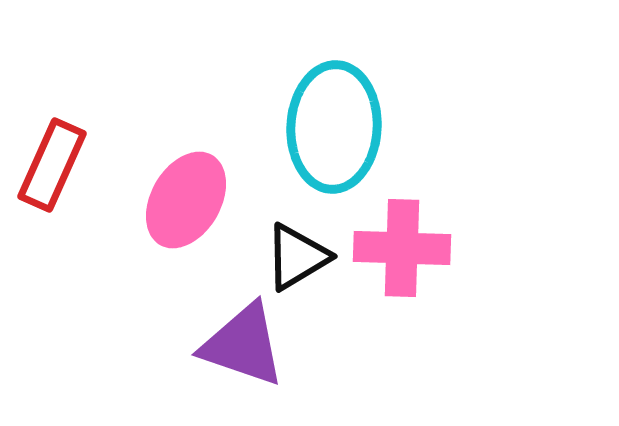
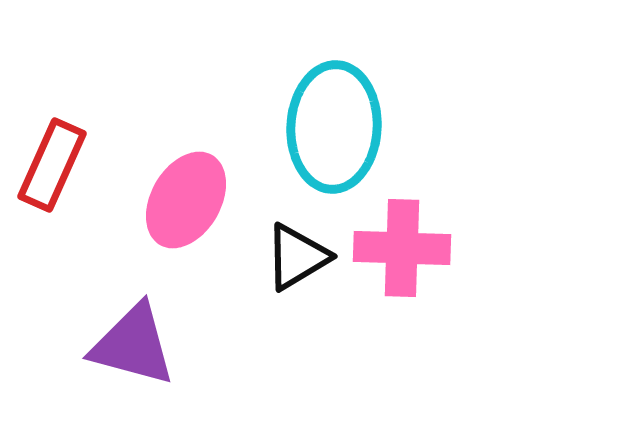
purple triangle: moved 110 px left; rotated 4 degrees counterclockwise
